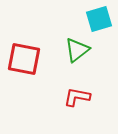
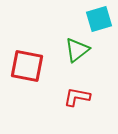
red square: moved 3 px right, 7 px down
